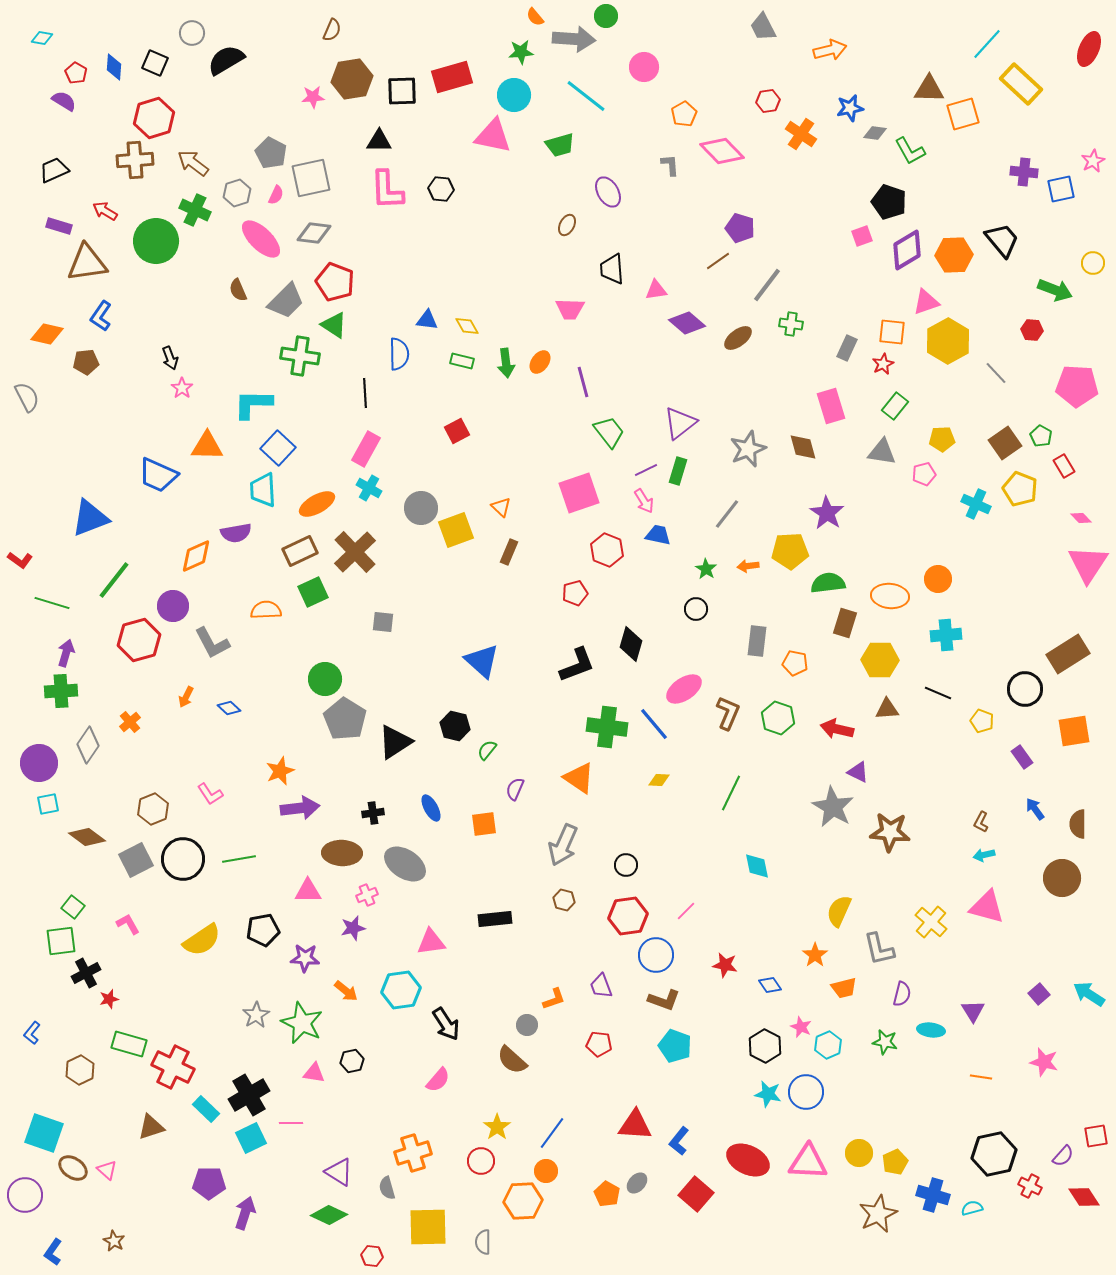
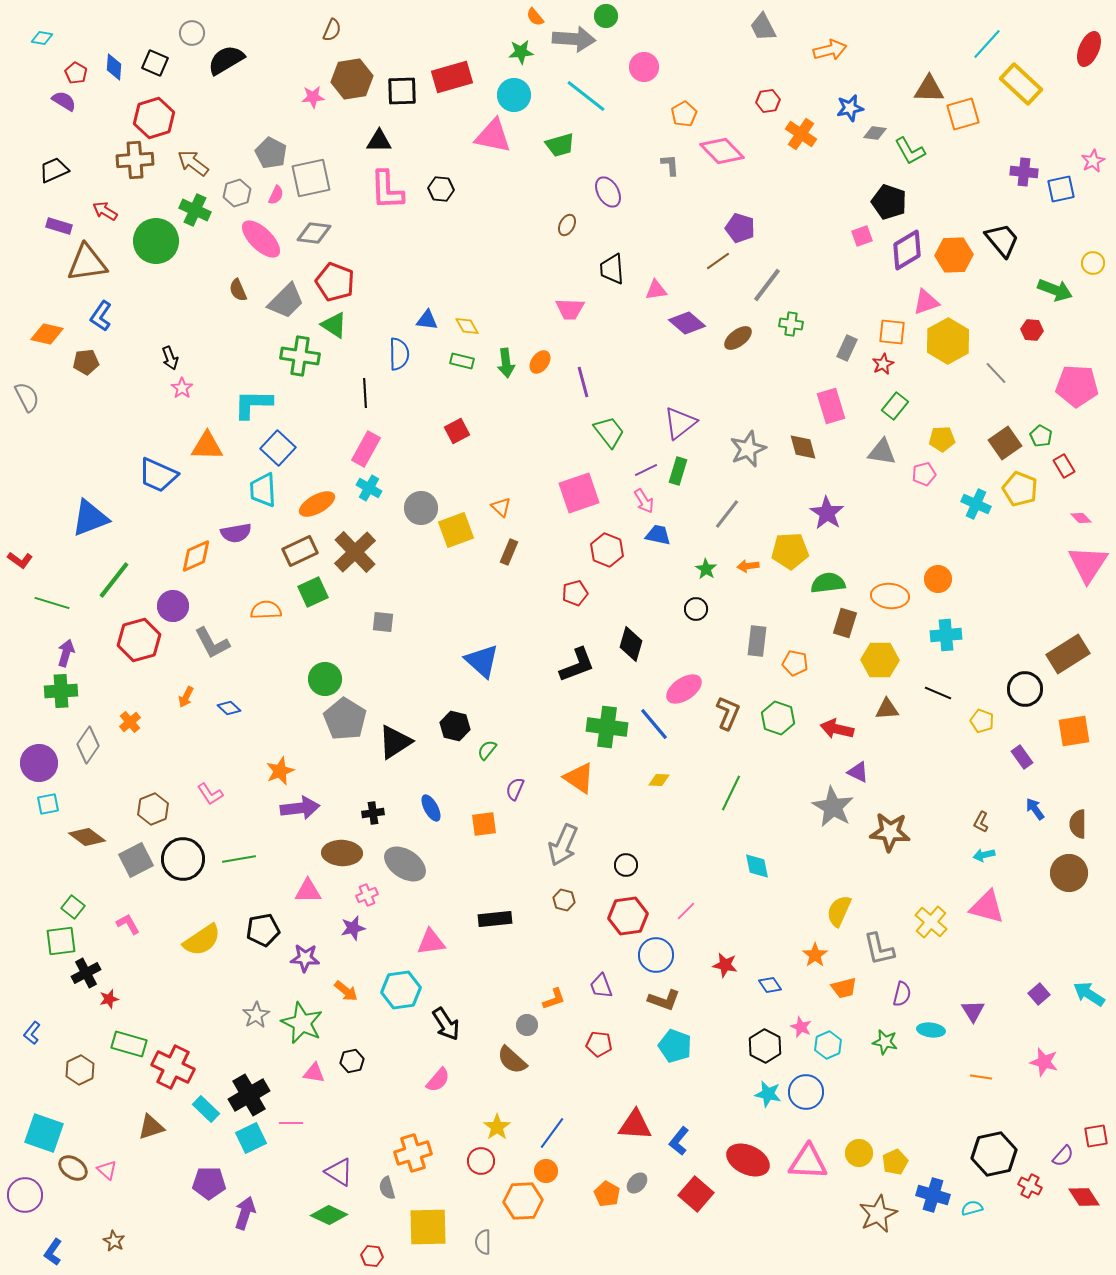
brown circle at (1062, 878): moved 7 px right, 5 px up
